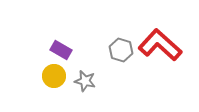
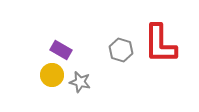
red L-shape: moved 1 px up; rotated 132 degrees counterclockwise
yellow circle: moved 2 px left, 1 px up
gray star: moved 5 px left, 1 px down
